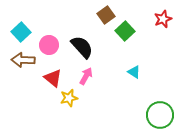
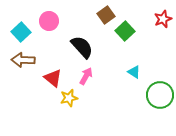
pink circle: moved 24 px up
green circle: moved 20 px up
